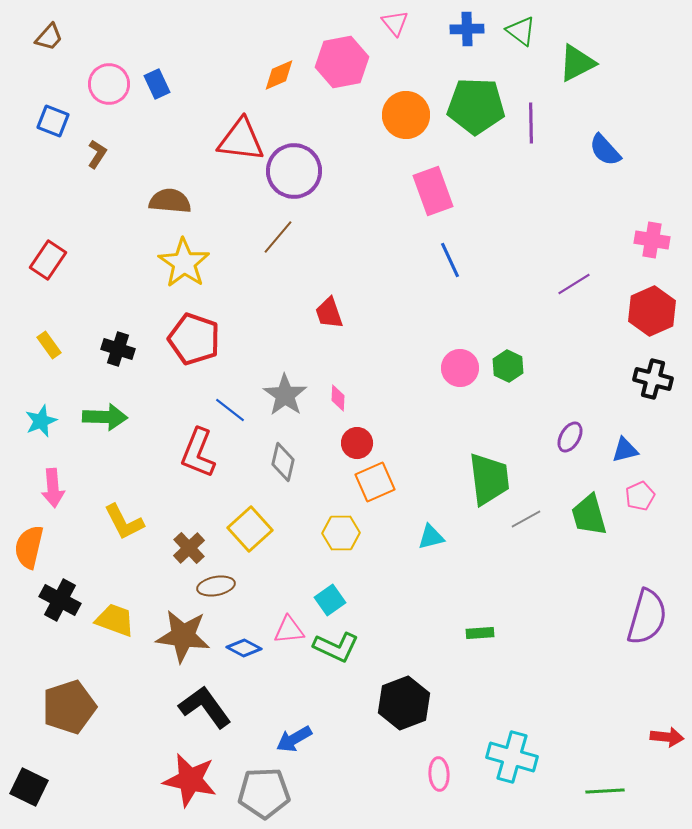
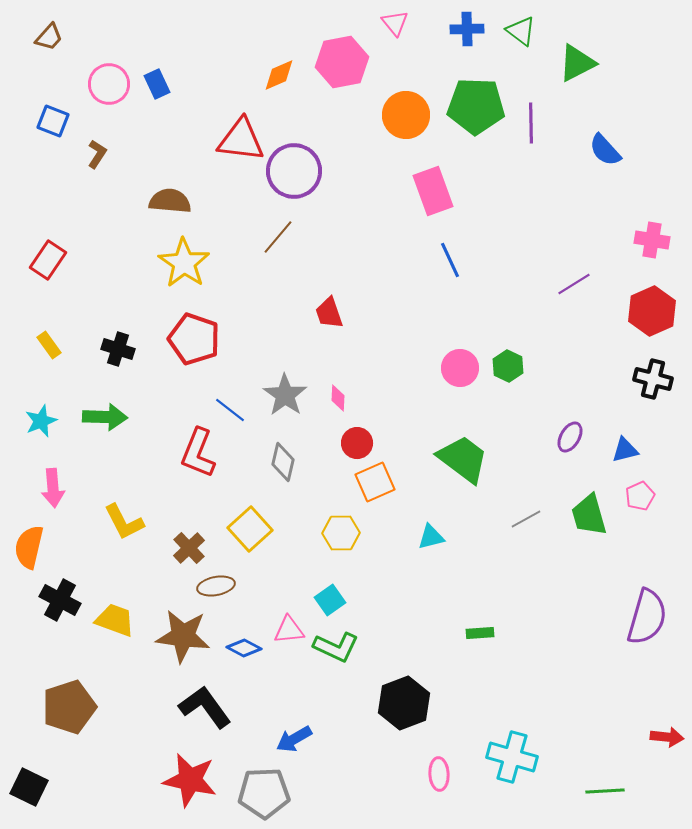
green trapezoid at (489, 479): moved 26 px left, 20 px up; rotated 46 degrees counterclockwise
